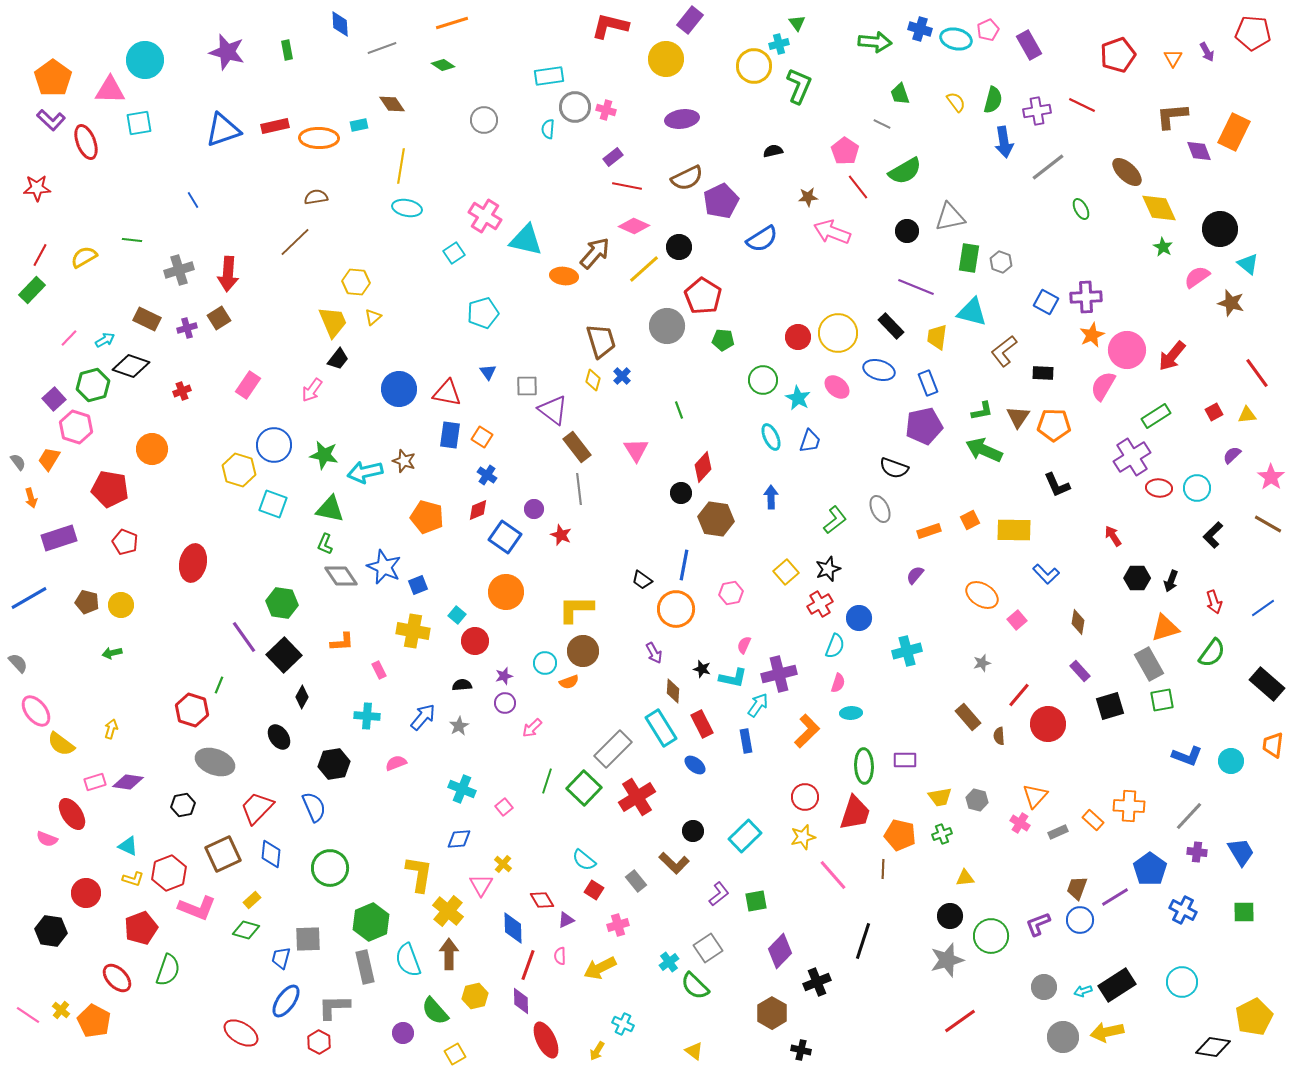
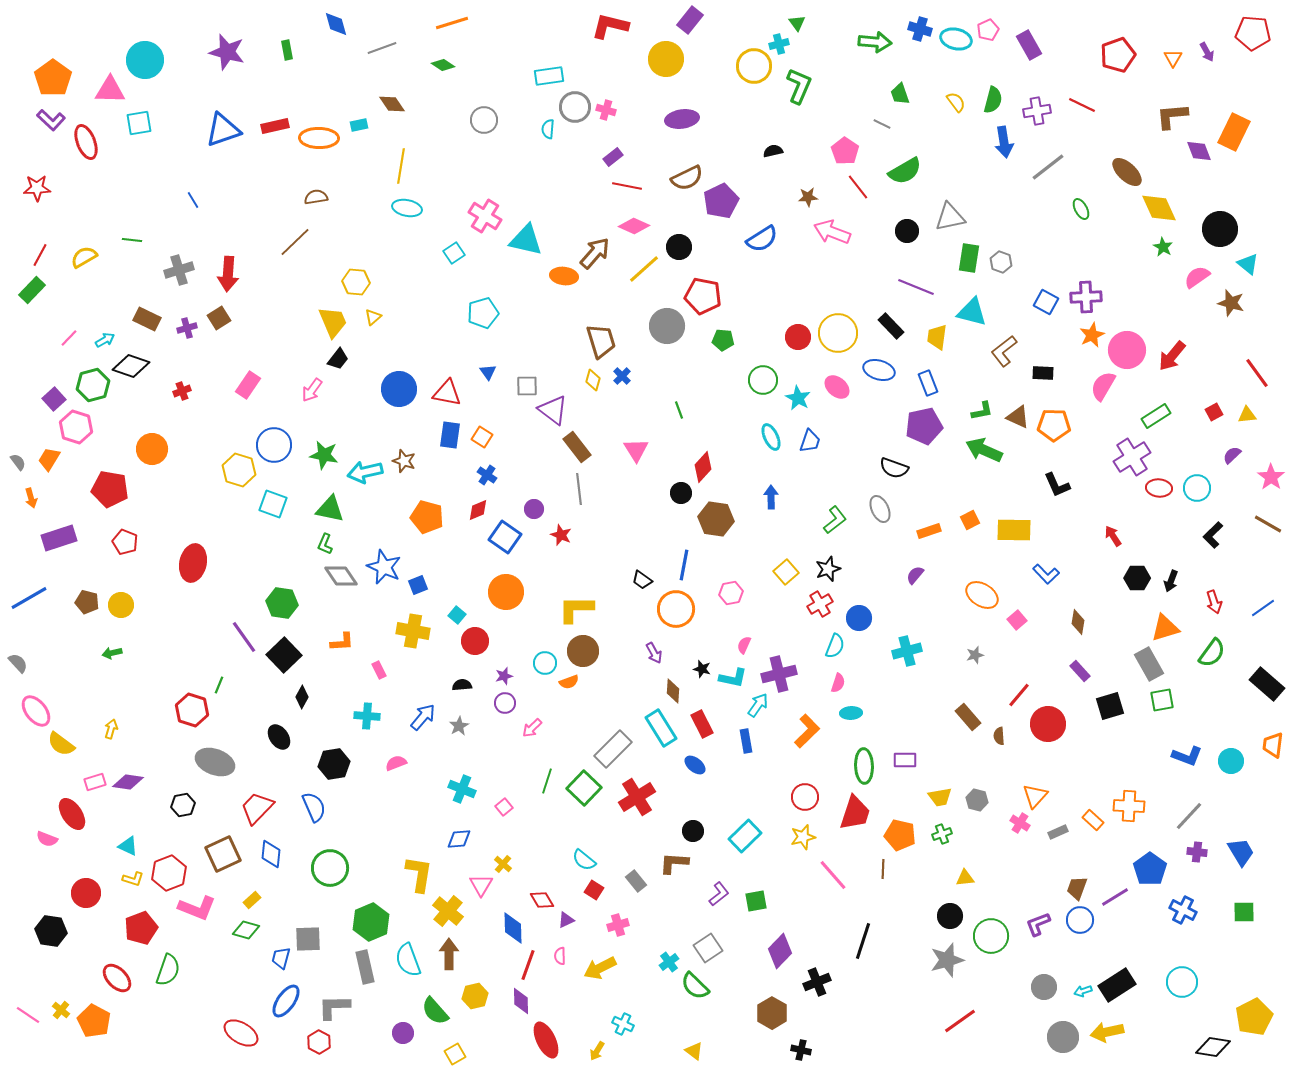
blue diamond at (340, 24): moved 4 px left; rotated 12 degrees counterclockwise
red pentagon at (703, 296): rotated 21 degrees counterclockwise
brown triangle at (1018, 417): rotated 40 degrees counterclockwise
gray star at (982, 663): moved 7 px left, 8 px up
brown L-shape at (674, 863): rotated 140 degrees clockwise
